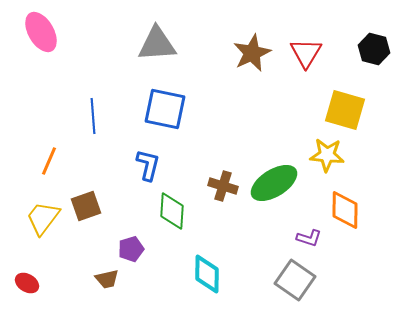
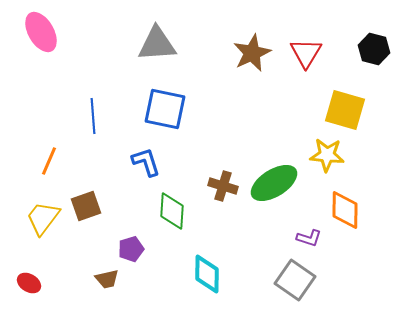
blue L-shape: moved 2 px left, 3 px up; rotated 32 degrees counterclockwise
red ellipse: moved 2 px right
